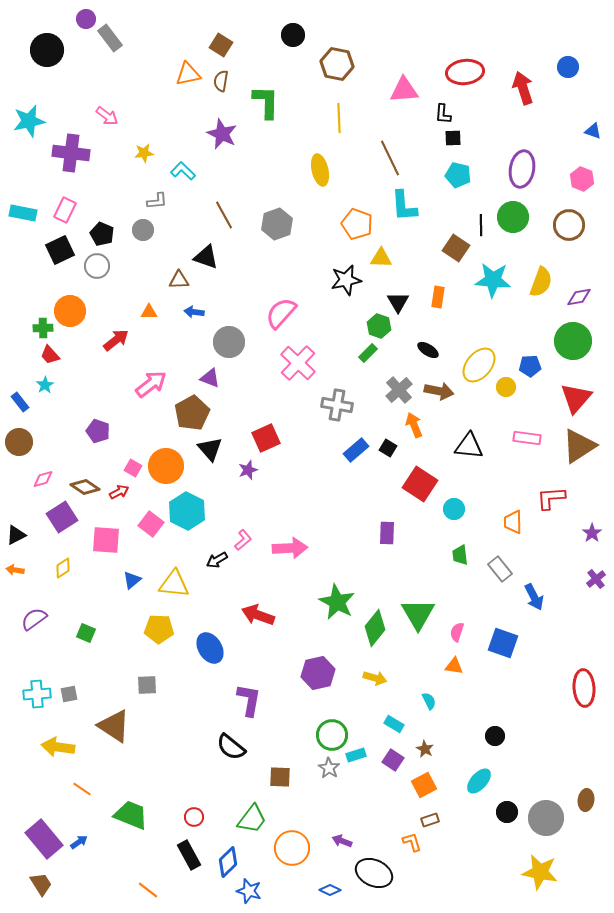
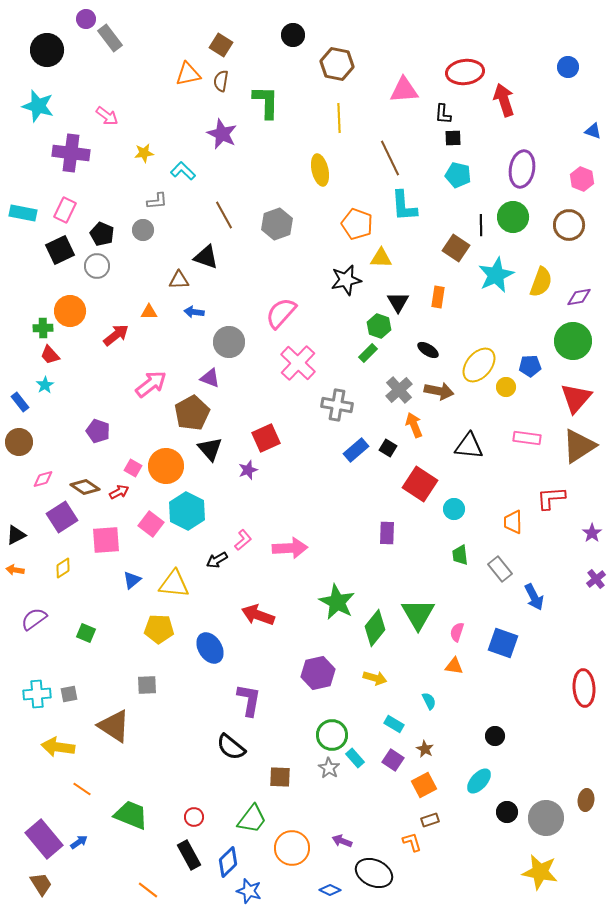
red arrow at (523, 88): moved 19 px left, 12 px down
cyan star at (29, 121): moved 9 px right, 15 px up; rotated 28 degrees clockwise
cyan star at (493, 280): moved 3 px right, 5 px up; rotated 30 degrees counterclockwise
red arrow at (116, 340): moved 5 px up
pink square at (106, 540): rotated 8 degrees counterclockwise
cyan rectangle at (356, 755): moved 1 px left, 3 px down; rotated 66 degrees clockwise
